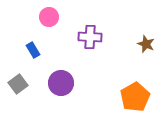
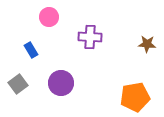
brown star: moved 1 px right; rotated 18 degrees counterclockwise
blue rectangle: moved 2 px left
orange pentagon: rotated 20 degrees clockwise
